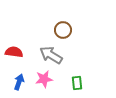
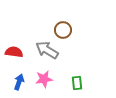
gray arrow: moved 4 px left, 5 px up
